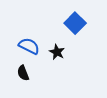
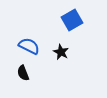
blue square: moved 3 px left, 3 px up; rotated 15 degrees clockwise
black star: moved 4 px right
